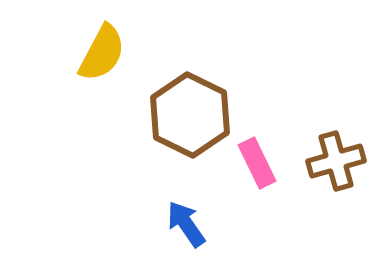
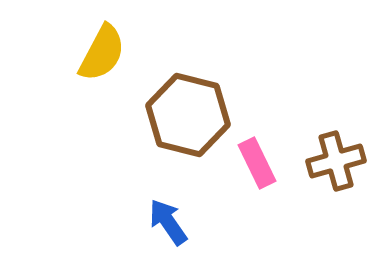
brown hexagon: moved 2 px left; rotated 12 degrees counterclockwise
blue arrow: moved 18 px left, 2 px up
